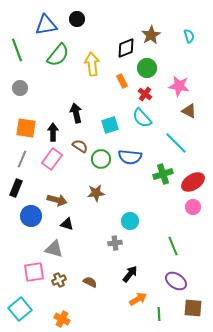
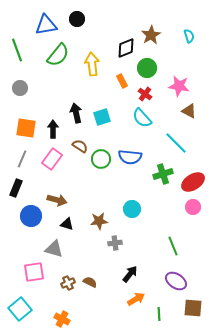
cyan square at (110, 125): moved 8 px left, 8 px up
black arrow at (53, 132): moved 3 px up
brown star at (96, 193): moved 3 px right, 28 px down
cyan circle at (130, 221): moved 2 px right, 12 px up
brown cross at (59, 280): moved 9 px right, 3 px down
orange arrow at (138, 299): moved 2 px left
